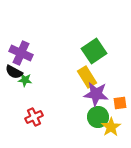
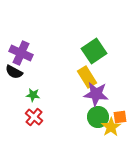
green star: moved 8 px right, 15 px down
orange square: moved 14 px down
red cross: rotated 24 degrees counterclockwise
